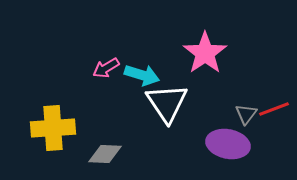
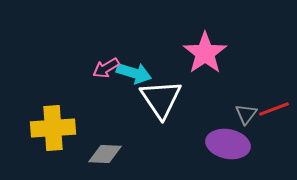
cyan arrow: moved 8 px left, 2 px up
white triangle: moved 6 px left, 4 px up
